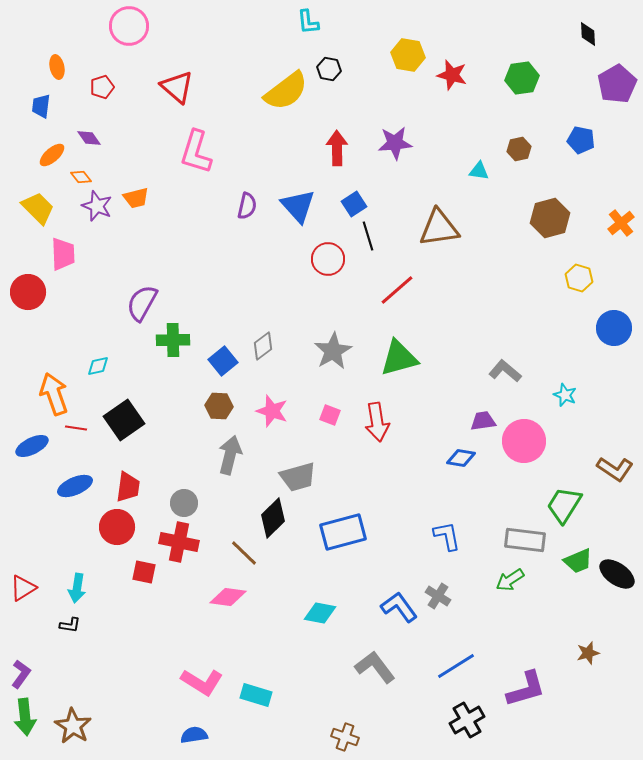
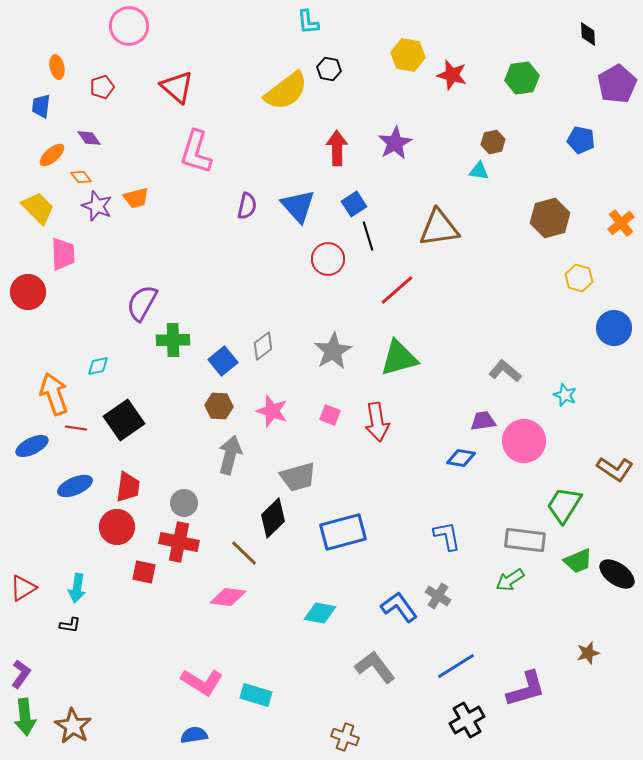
purple star at (395, 143): rotated 24 degrees counterclockwise
brown hexagon at (519, 149): moved 26 px left, 7 px up
